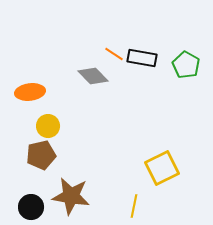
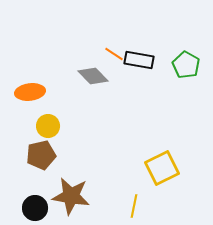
black rectangle: moved 3 px left, 2 px down
black circle: moved 4 px right, 1 px down
